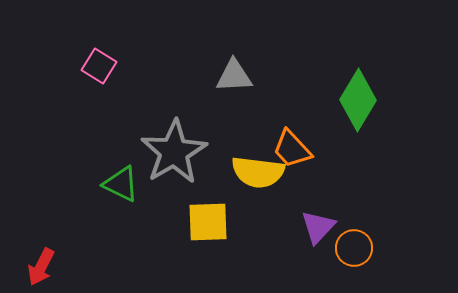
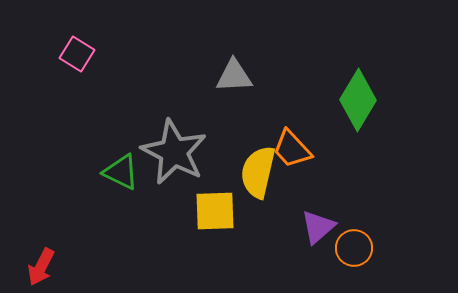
pink square: moved 22 px left, 12 px up
gray star: rotated 14 degrees counterclockwise
yellow semicircle: rotated 96 degrees clockwise
green triangle: moved 12 px up
yellow square: moved 7 px right, 11 px up
purple triangle: rotated 6 degrees clockwise
